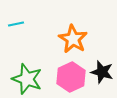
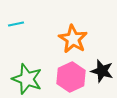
black star: moved 1 px up
